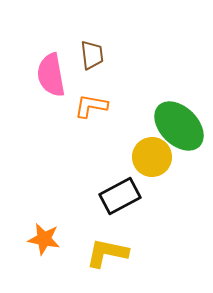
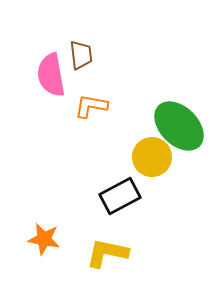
brown trapezoid: moved 11 px left
